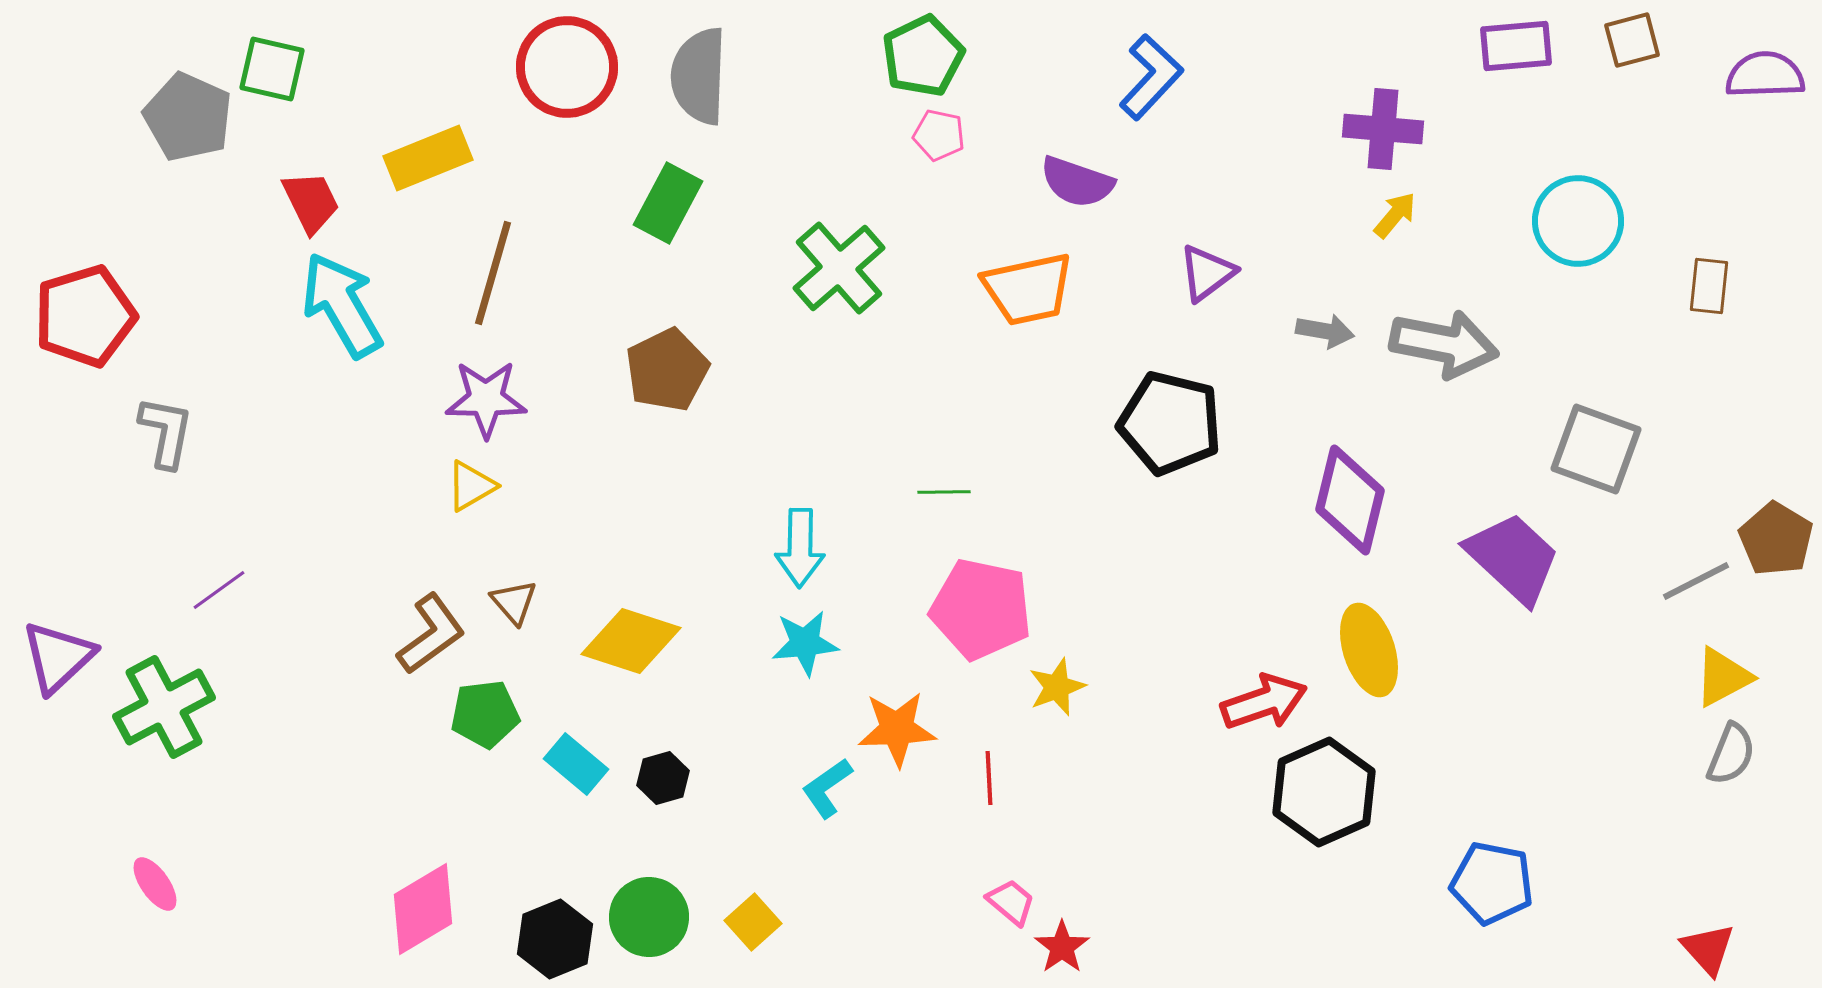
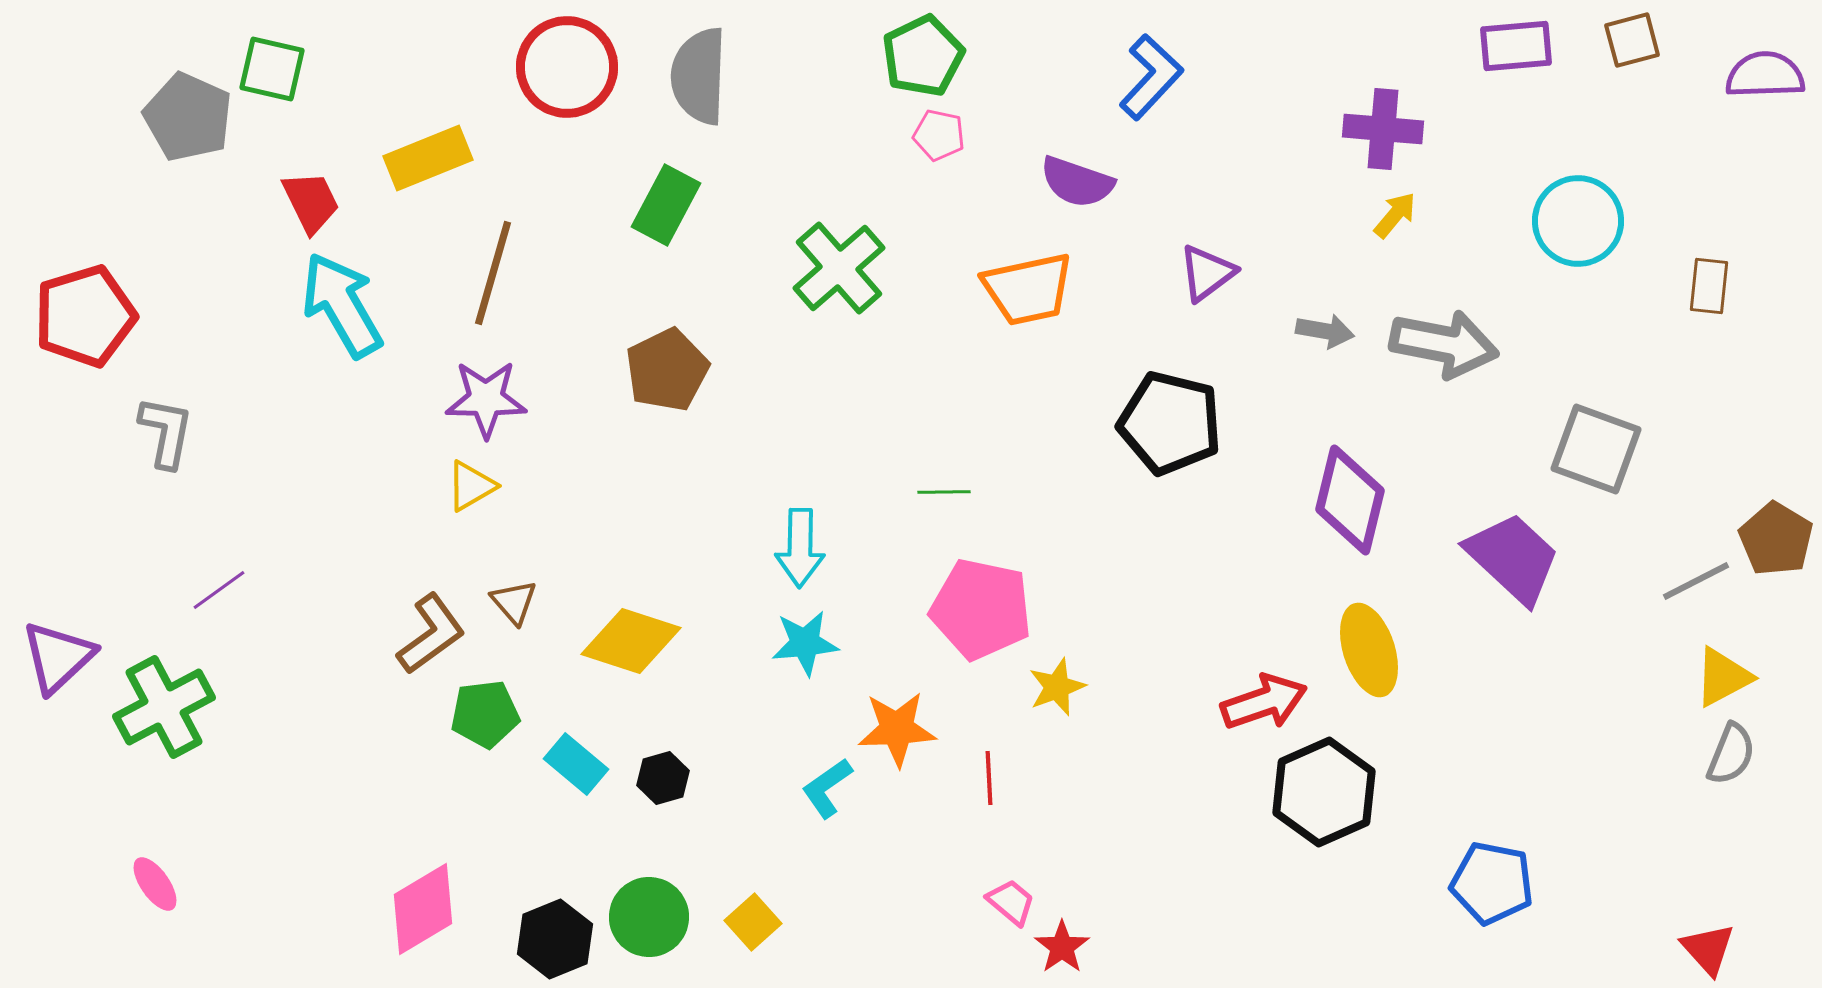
green rectangle at (668, 203): moved 2 px left, 2 px down
